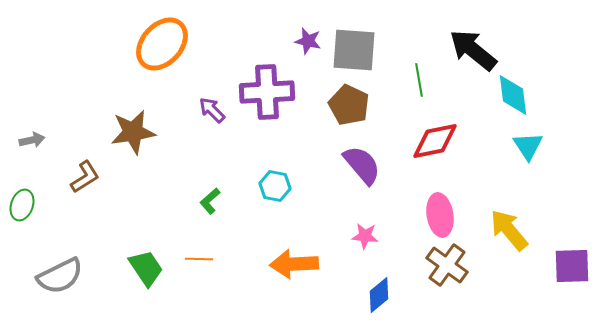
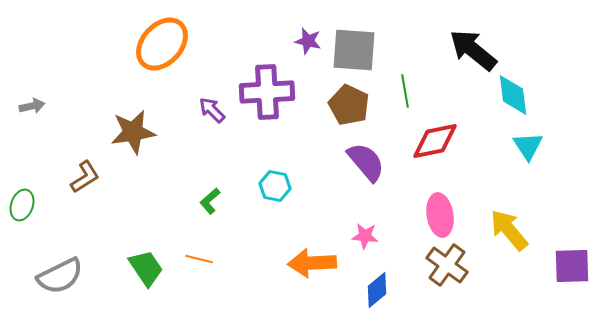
green line: moved 14 px left, 11 px down
gray arrow: moved 34 px up
purple semicircle: moved 4 px right, 3 px up
orange line: rotated 12 degrees clockwise
orange arrow: moved 18 px right, 1 px up
blue diamond: moved 2 px left, 5 px up
